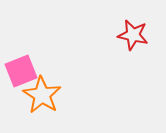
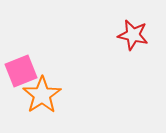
orange star: rotated 6 degrees clockwise
